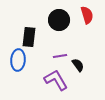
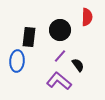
red semicircle: moved 2 px down; rotated 18 degrees clockwise
black circle: moved 1 px right, 10 px down
purple line: rotated 40 degrees counterclockwise
blue ellipse: moved 1 px left, 1 px down
purple L-shape: moved 3 px right, 1 px down; rotated 20 degrees counterclockwise
